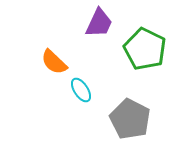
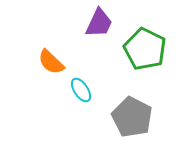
orange semicircle: moved 3 px left
gray pentagon: moved 2 px right, 2 px up
